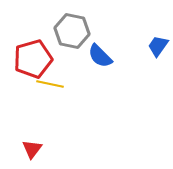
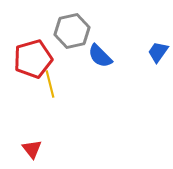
gray hexagon: rotated 24 degrees counterclockwise
blue trapezoid: moved 6 px down
yellow line: rotated 64 degrees clockwise
red triangle: rotated 15 degrees counterclockwise
